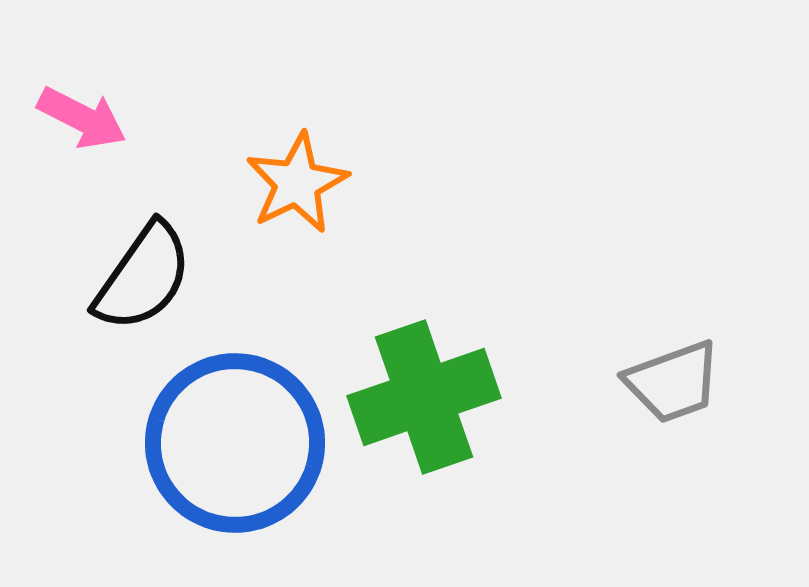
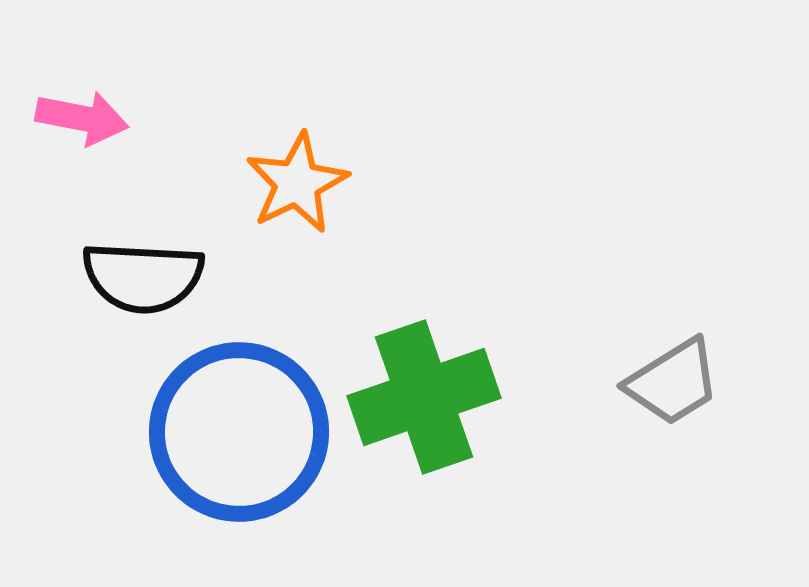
pink arrow: rotated 16 degrees counterclockwise
black semicircle: rotated 58 degrees clockwise
gray trapezoid: rotated 12 degrees counterclockwise
blue circle: moved 4 px right, 11 px up
